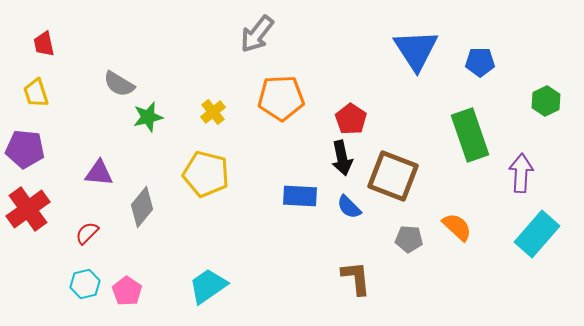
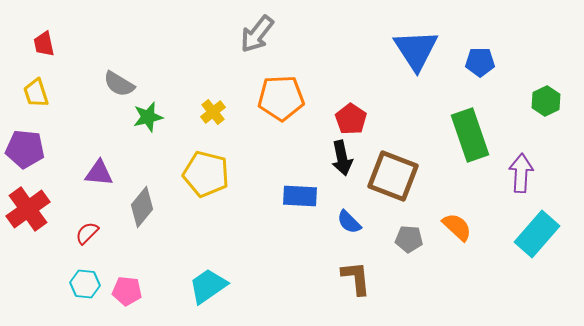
blue semicircle: moved 15 px down
cyan hexagon: rotated 20 degrees clockwise
pink pentagon: rotated 28 degrees counterclockwise
